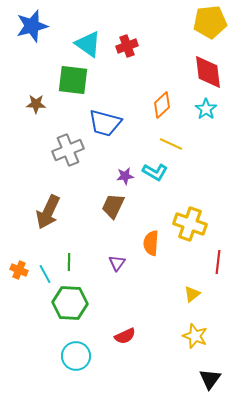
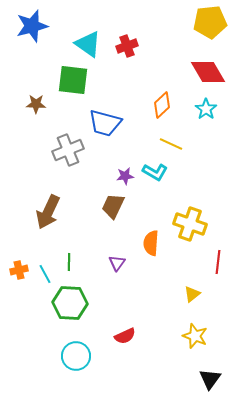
red diamond: rotated 24 degrees counterclockwise
orange cross: rotated 36 degrees counterclockwise
